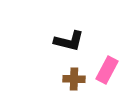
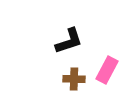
black L-shape: rotated 32 degrees counterclockwise
